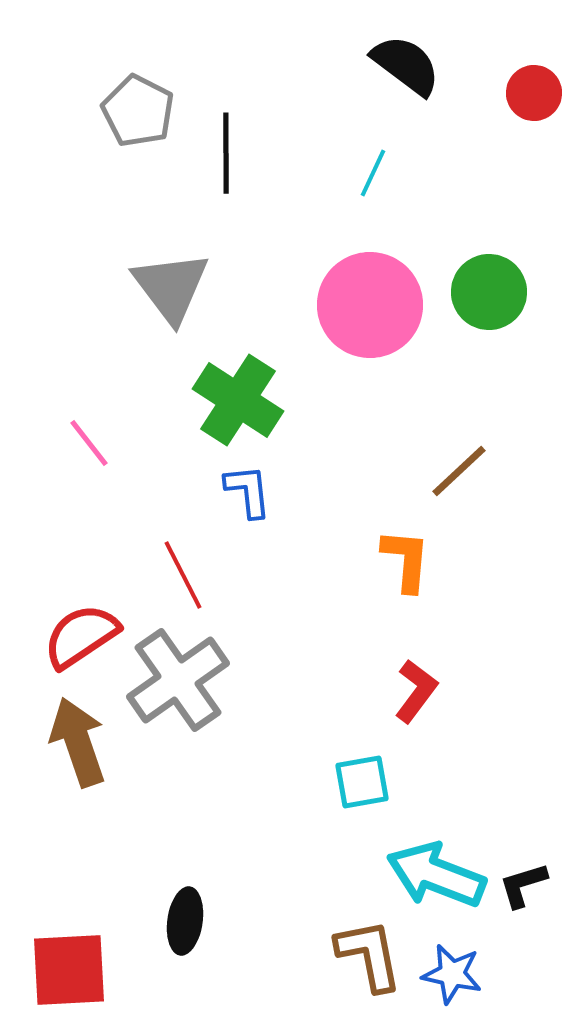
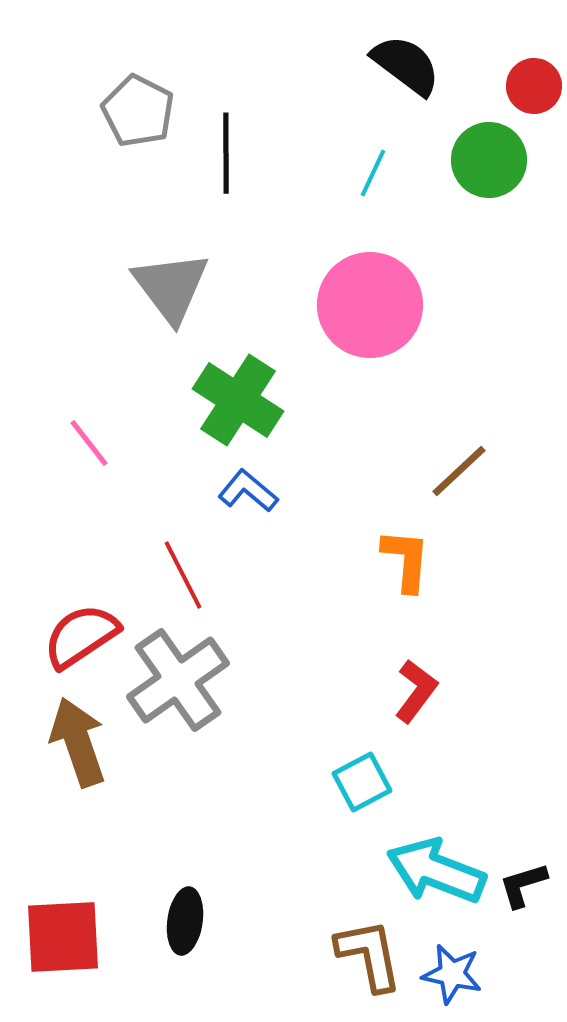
red circle: moved 7 px up
green circle: moved 132 px up
blue L-shape: rotated 44 degrees counterclockwise
cyan square: rotated 18 degrees counterclockwise
cyan arrow: moved 4 px up
red square: moved 6 px left, 33 px up
